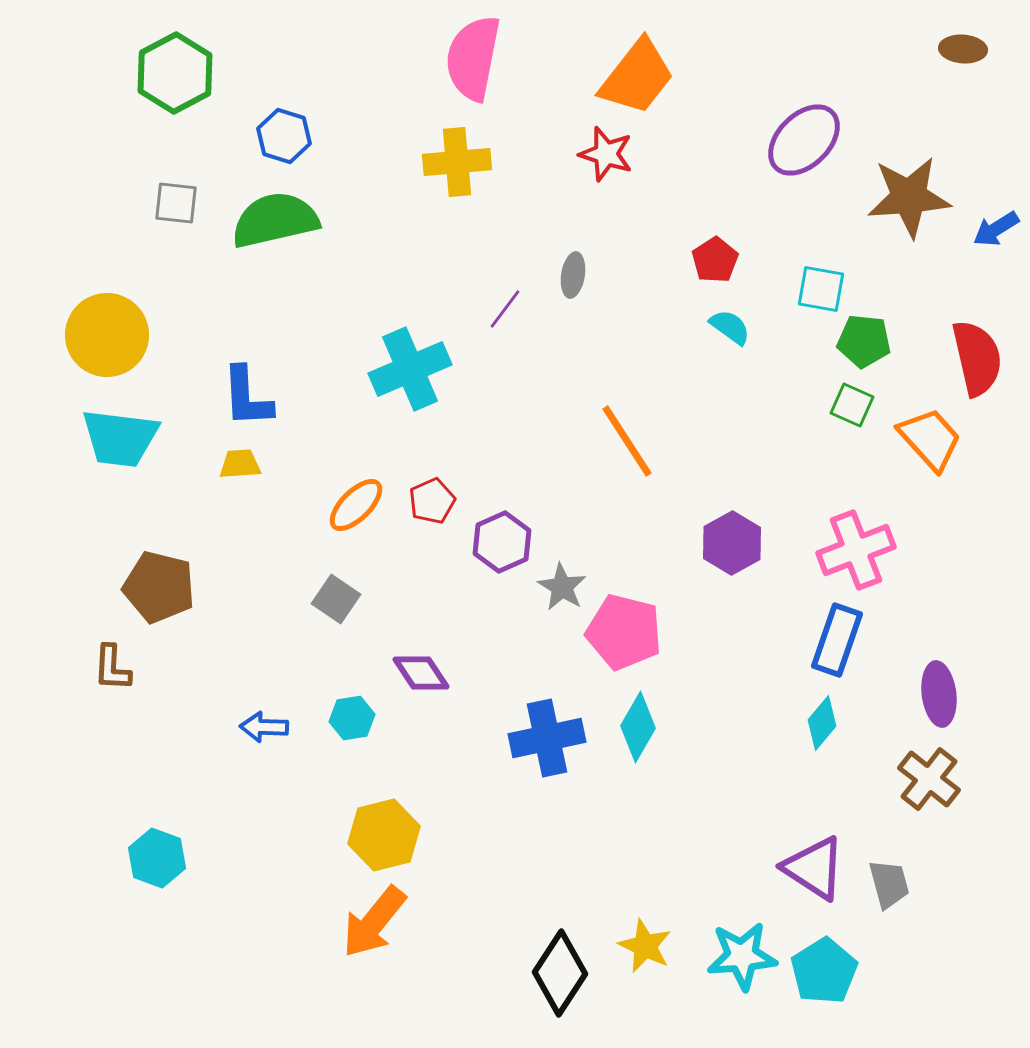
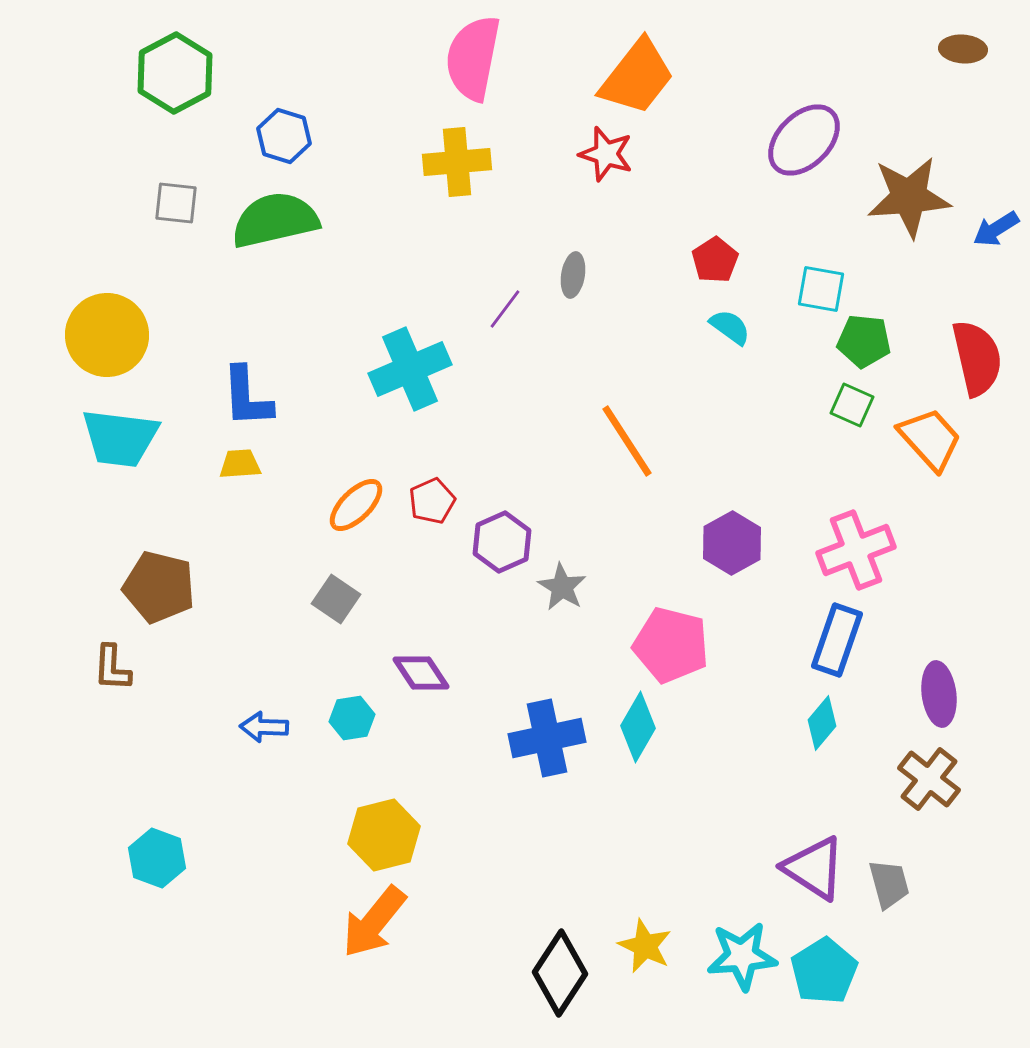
pink pentagon at (624, 632): moved 47 px right, 13 px down
